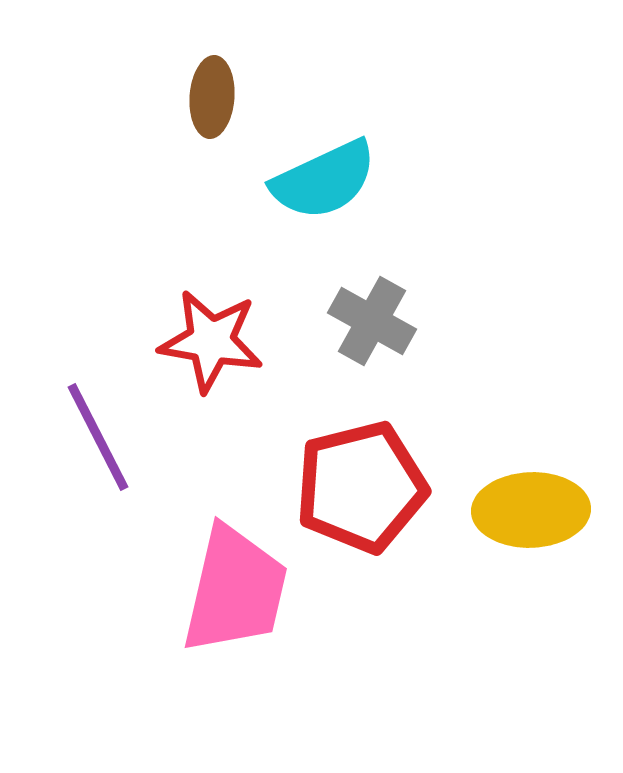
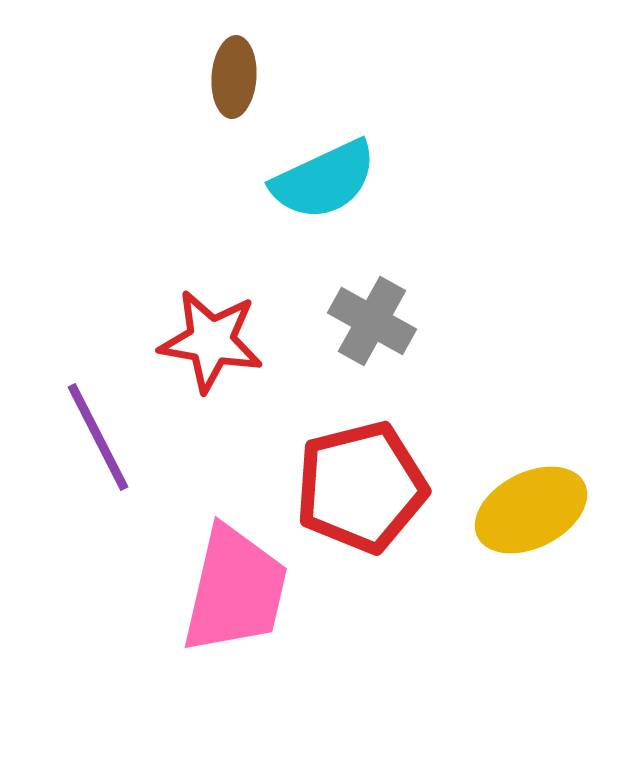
brown ellipse: moved 22 px right, 20 px up
yellow ellipse: rotated 25 degrees counterclockwise
